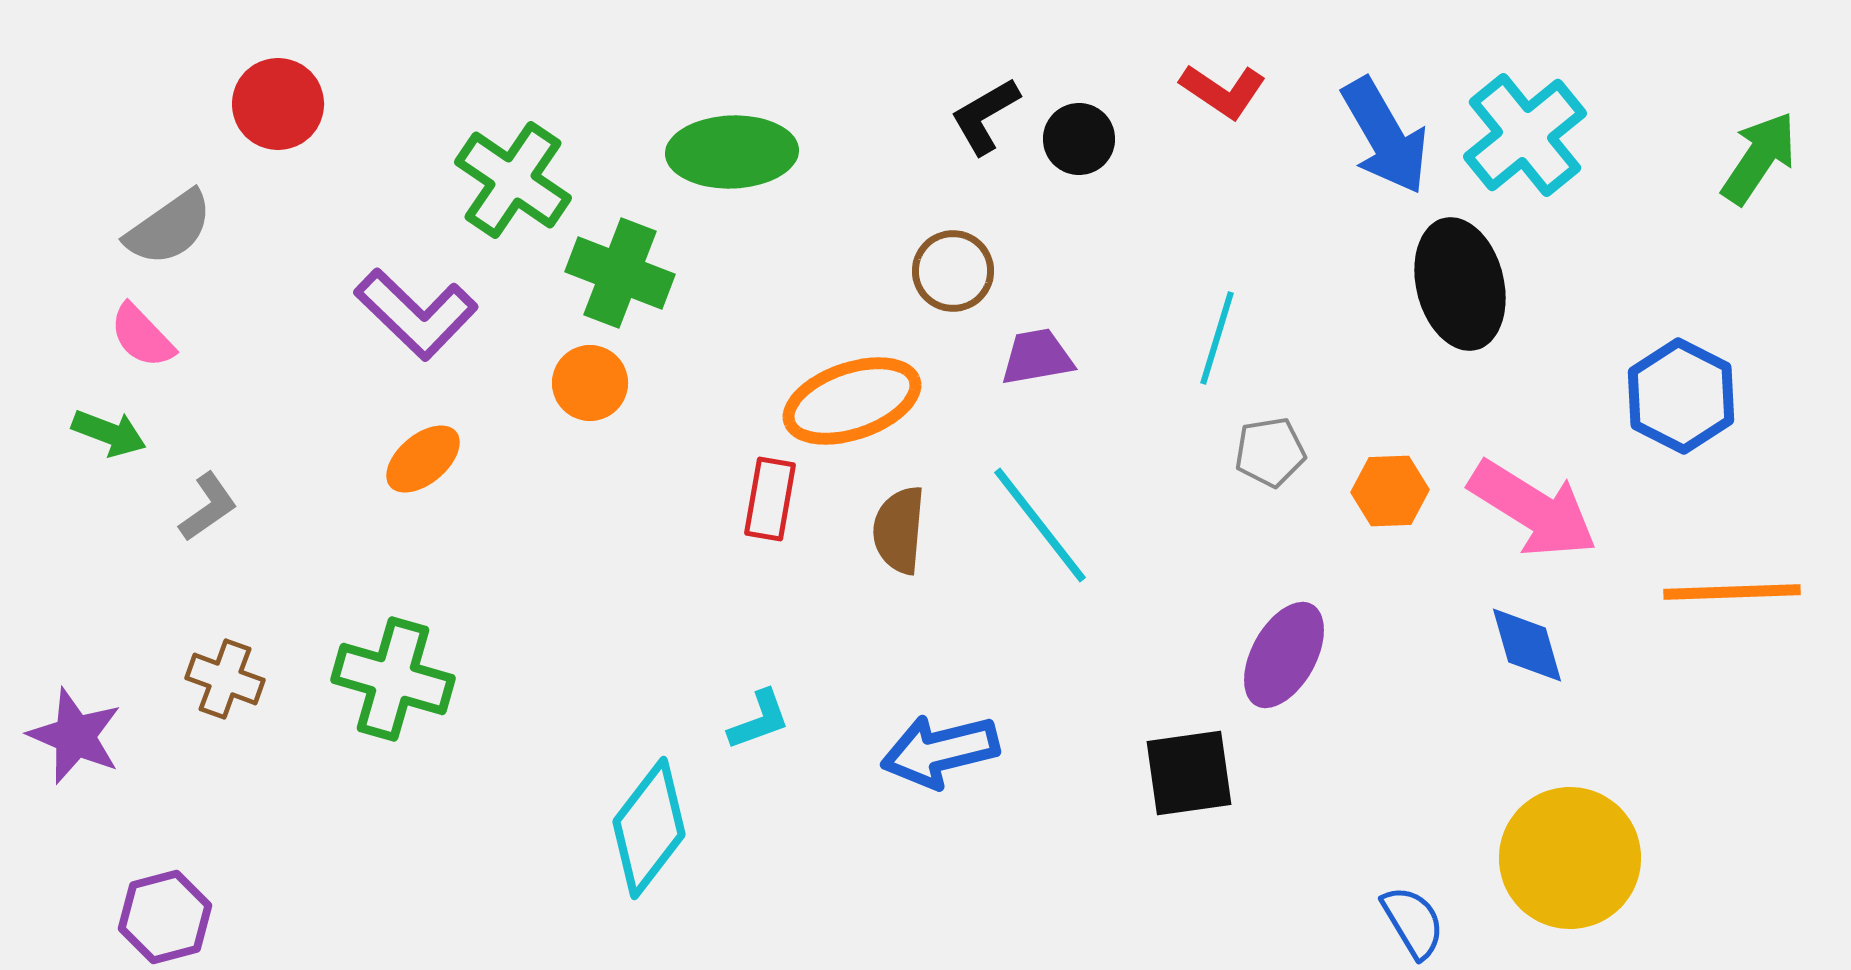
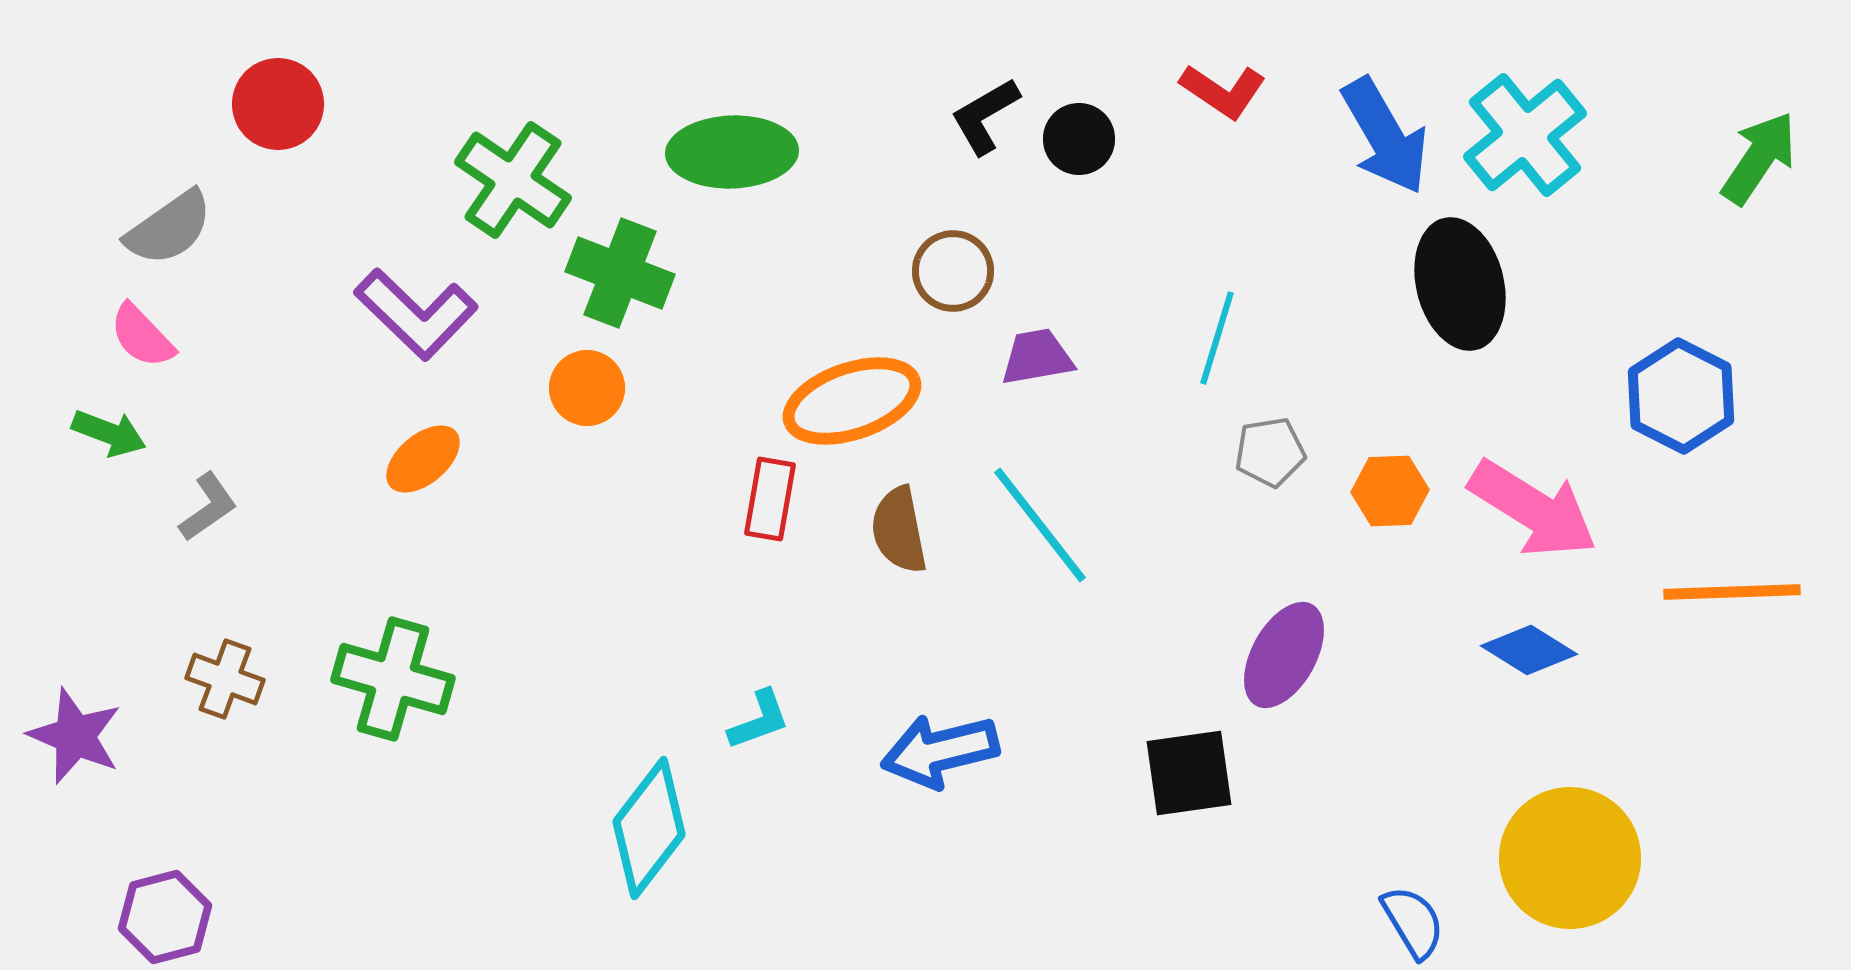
orange circle at (590, 383): moved 3 px left, 5 px down
brown semicircle at (899, 530): rotated 16 degrees counterclockwise
blue diamond at (1527, 645): moved 2 px right, 5 px down; rotated 42 degrees counterclockwise
